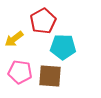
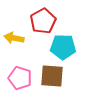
yellow arrow: moved 1 px up; rotated 48 degrees clockwise
pink pentagon: moved 6 px down; rotated 10 degrees clockwise
brown square: moved 2 px right
